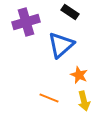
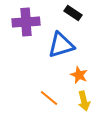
black rectangle: moved 3 px right, 1 px down
purple cross: rotated 12 degrees clockwise
blue triangle: rotated 24 degrees clockwise
orange line: rotated 18 degrees clockwise
